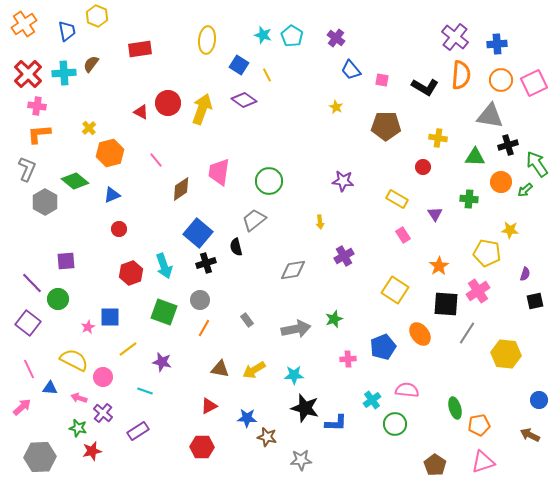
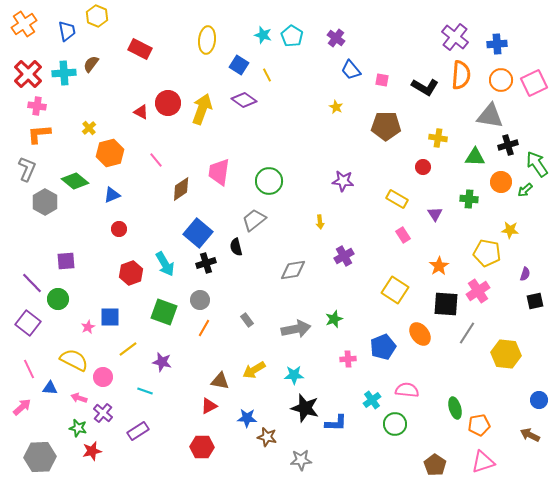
red rectangle at (140, 49): rotated 35 degrees clockwise
cyan arrow at (164, 266): moved 1 px right, 2 px up; rotated 10 degrees counterclockwise
brown triangle at (220, 369): moved 12 px down
